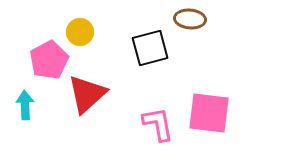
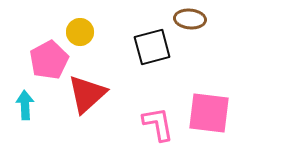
black square: moved 2 px right, 1 px up
